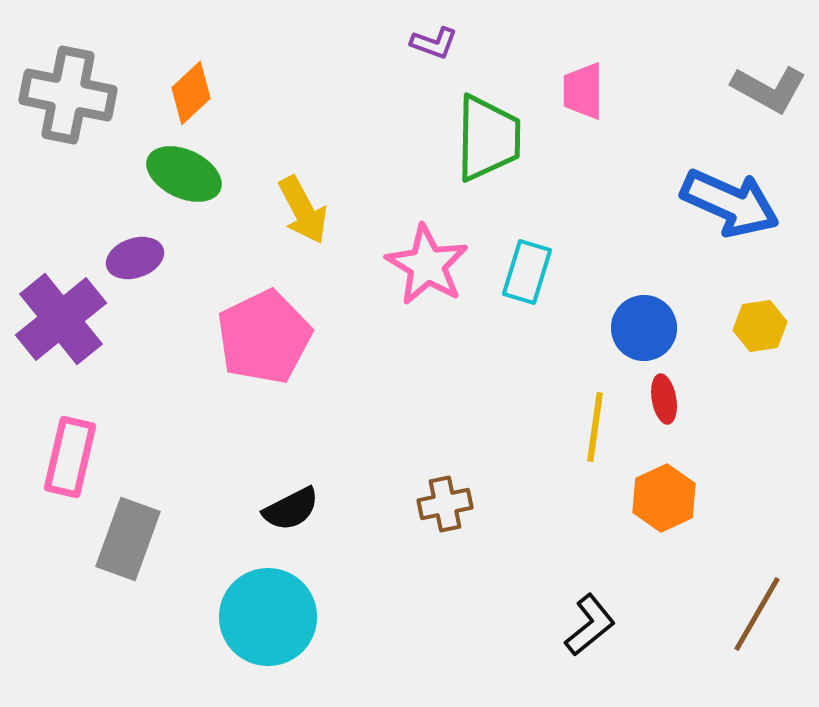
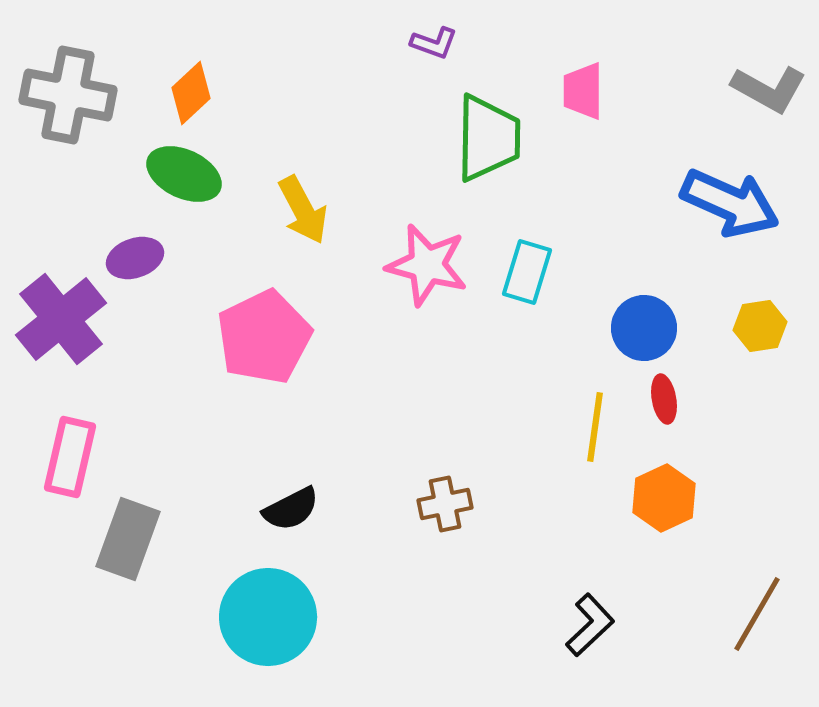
pink star: rotated 16 degrees counterclockwise
black L-shape: rotated 4 degrees counterclockwise
